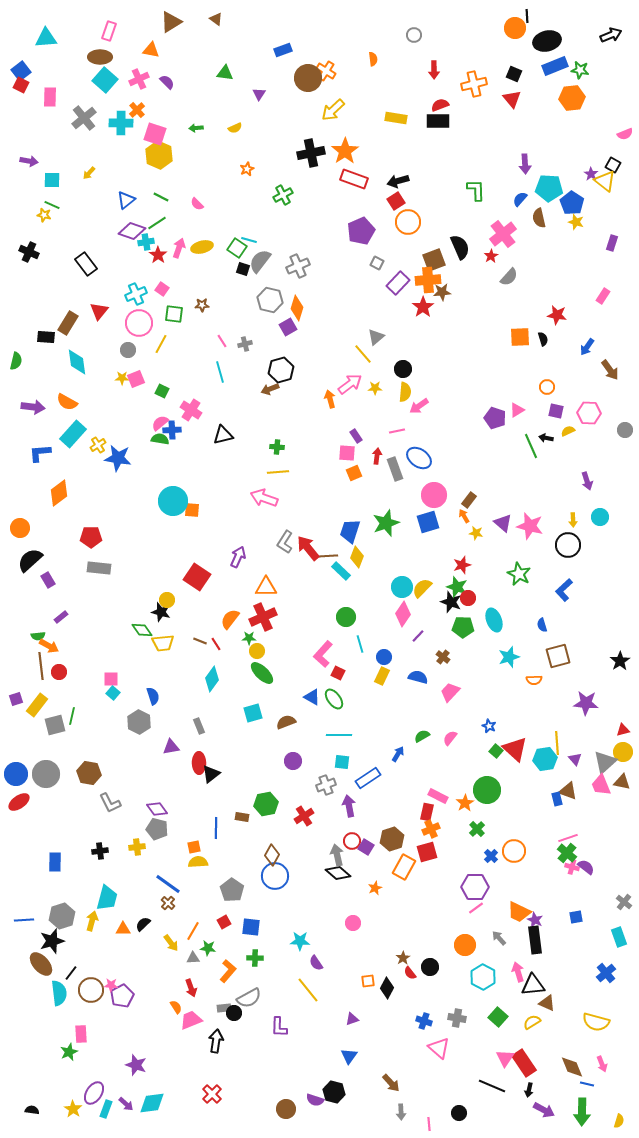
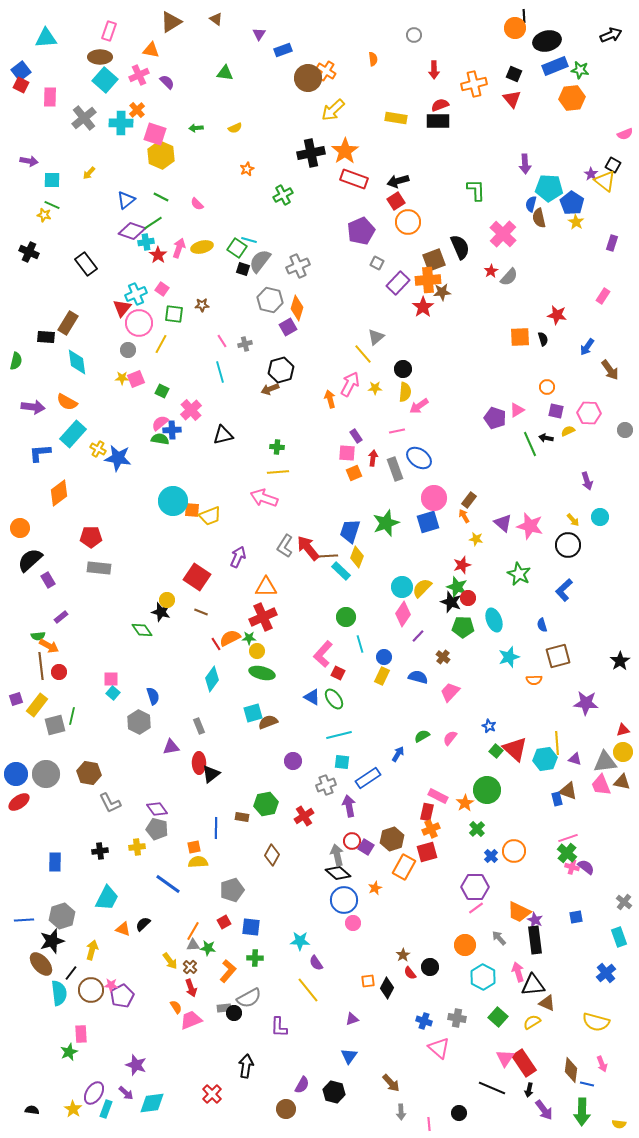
black line at (527, 16): moved 3 px left
pink cross at (139, 79): moved 4 px up
purple triangle at (259, 94): moved 60 px up
yellow hexagon at (159, 155): moved 2 px right
blue semicircle at (520, 199): moved 11 px right, 5 px down; rotated 28 degrees counterclockwise
yellow star at (576, 222): rotated 14 degrees clockwise
green line at (157, 223): moved 4 px left
pink cross at (503, 234): rotated 8 degrees counterclockwise
red star at (491, 256): moved 15 px down
red triangle at (99, 311): moved 23 px right, 3 px up
pink arrow at (350, 384): rotated 25 degrees counterclockwise
pink cross at (191, 410): rotated 15 degrees clockwise
yellow cross at (98, 445): moved 4 px down; rotated 28 degrees counterclockwise
green line at (531, 446): moved 1 px left, 2 px up
red arrow at (377, 456): moved 4 px left, 2 px down
pink circle at (434, 495): moved 3 px down
yellow arrow at (573, 520): rotated 40 degrees counterclockwise
yellow star at (476, 533): moved 6 px down
gray L-shape at (285, 542): moved 4 px down
orange semicircle at (230, 619): moved 19 px down; rotated 25 degrees clockwise
brown line at (200, 641): moved 1 px right, 29 px up
yellow trapezoid at (163, 643): moved 47 px right, 127 px up; rotated 15 degrees counterclockwise
green ellipse at (262, 673): rotated 30 degrees counterclockwise
brown semicircle at (286, 722): moved 18 px left
cyan line at (339, 735): rotated 15 degrees counterclockwise
purple triangle at (575, 759): rotated 32 degrees counterclockwise
gray triangle at (605, 762): rotated 35 degrees clockwise
blue circle at (275, 876): moved 69 px right, 24 px down
gray pentagon at (232, 890): rotated 20 degrees clockwise
cyan trapezoid at (107, 898): rotated 12 degrees clockwise
brown cross at (168, 903): moved 22 px right, 64 px down
yellow arrow at (92, 921): moved 29 px down
orange triangle at (123, 929): rotated 21 degrees clockwise
yellow arrow at (171, 943): moved 1 px left, 18 px down
gray triangle at (193, 958): moved 13 px up
brown star at (403, 958): moved 3 px up
black arrow at (216, 1041): moved 30 px right, 25 px down
brown diamond at (572, 1067): moved 1 px left, 3 px down; rotated 30 degrees clockwise
black line at (492, 1086): moved 2 px down
purple semicircle at (315, 1100): moved 13 px left, 15 px up; rotated 78 degrees counterclockwise
purple arrow at (126, 1104): moved 11 px up
purple arrow at (544, 1110): rotated 25 degrees clockwise
yellow semicircle at (619, 1121): moved 3 px down; rotated 80 degrees clockwise
